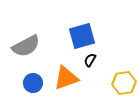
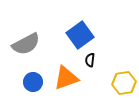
blue square: moved 2 px left, 1 px up; rotated 20 degrees counterclockwise
gray semicircle: moved 2 px up
black semicircle: rotated 24 degrees counterclockwise
blue circle: moved 1 px up
